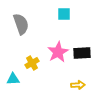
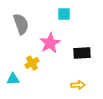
pink star: moved 8 px left, 9 px up
